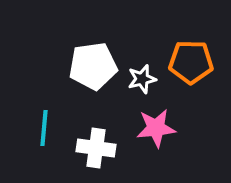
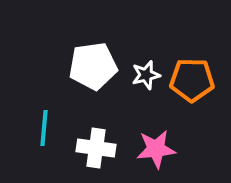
orange pentagon: moved 1 px right, 18 px down
white star: moved 4 px right, 4 px up
pink star: moved 21 px down
